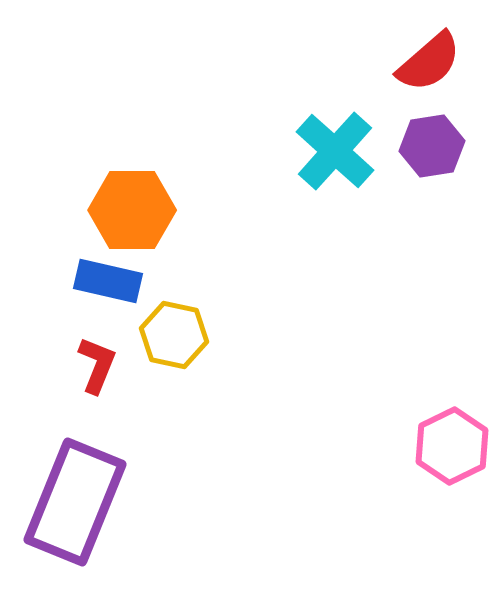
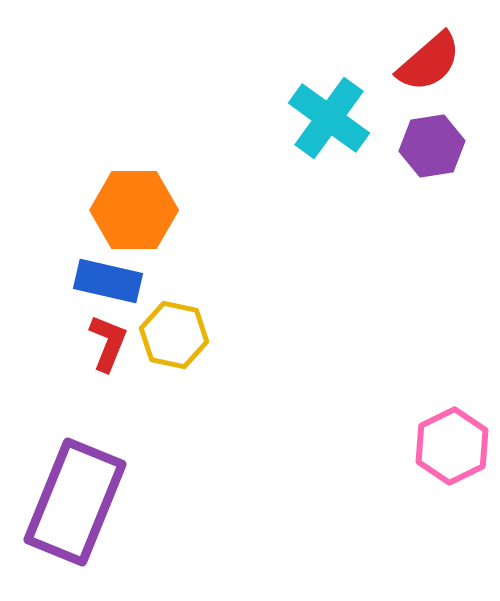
cyan cross: moved 6 px left, 33 px up; rotated 6 degrees counterclockwise
orange hexagon: moved 2 px right
red L-shape: moved 11 px right, 22 px up
